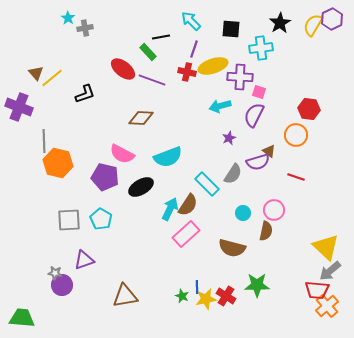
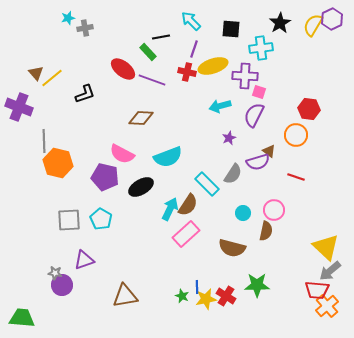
cyan star at (68, 18): rotated 24 degrees clockwise
purple cross at (240, 77): moved 5 px right, 1 px up
